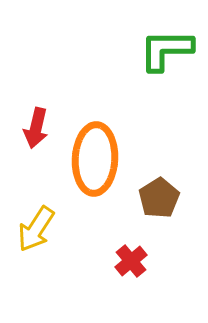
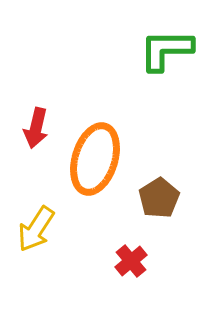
orange ellipse: rotated 14 degrees clockwise
